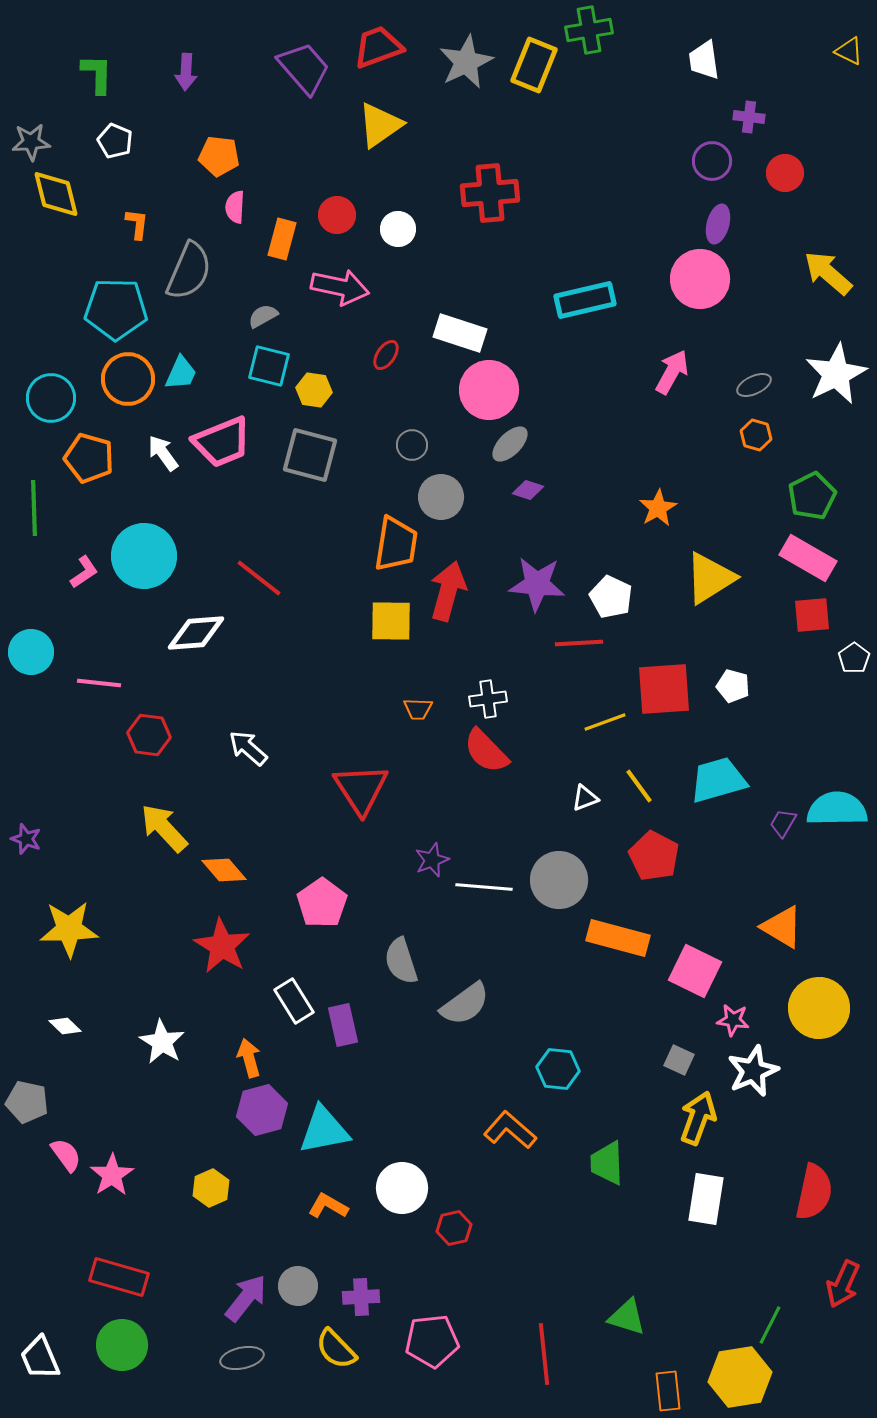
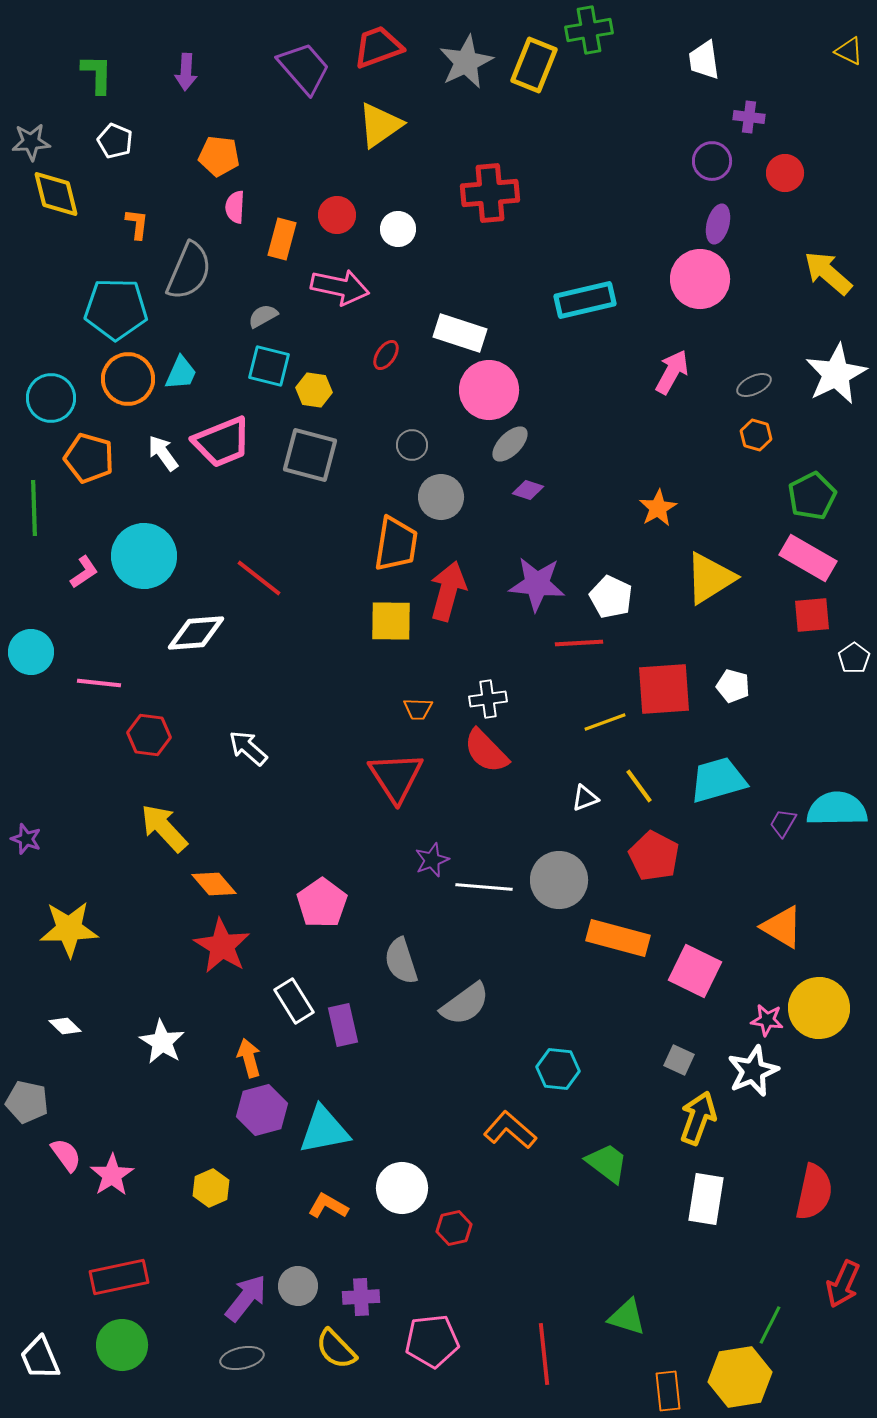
red triangle at (361, 789): moved 35 px right, 12 px up
orange diamond at (224, 870): moved 10 px left, 14 px down
pink star at (733, 1020): moved 34 px right
green trapezoid at (607, 1163): rotated 129 degrees clockwise
red rectangle at (119, 1277): rotated 28 degrees counterclockwise
